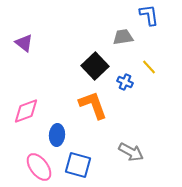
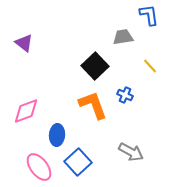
yellow line: moved 1 px right, 1 px up
blue cross: moved 13 px down
blue square: moved 3 px up; rotated 32 degrees clockwise
